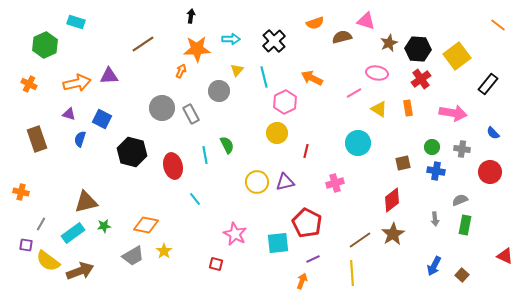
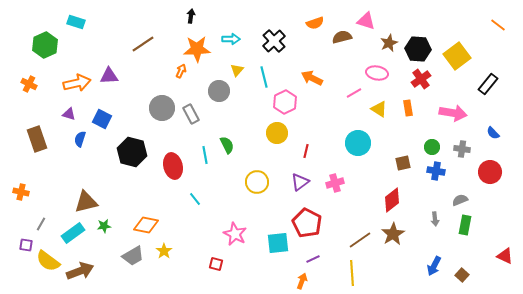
purple triangle at (285, 182): moved 15 px right; rotated 24 degrees counterclockwise
